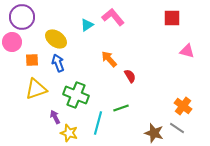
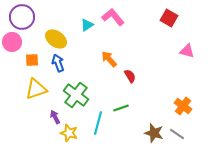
red square: moved 3 px left; rotated 30 degrees clockwise
green cross: rotated 15 degrees clockwise
gray line: moved 6 px down
